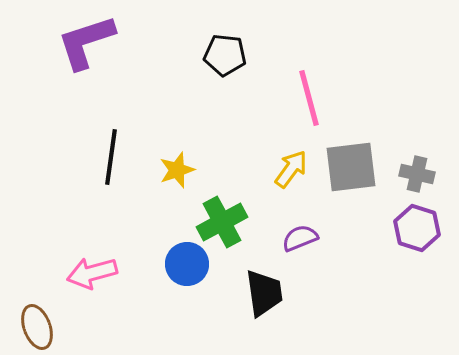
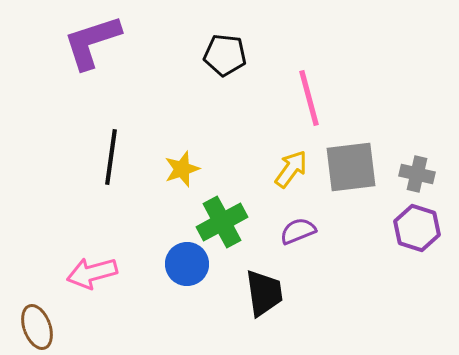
purple L-shape: moved 6 px right
yellow star: moved 5 px right, 1 px up
purple semicircle: moved 2 px left, 7 px up
